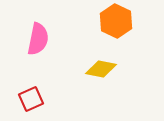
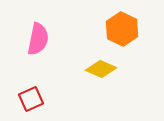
orange hexagon: moved 6 px right, 8 px down
yellow diamond: rotated 12 degrees clockwise
